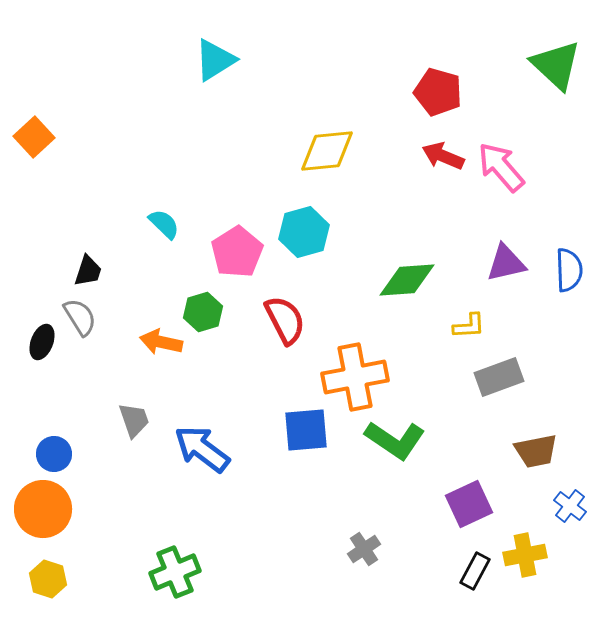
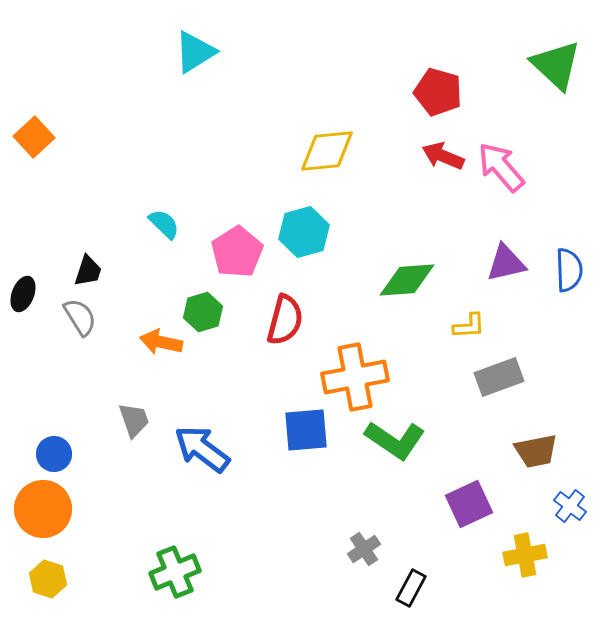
cyan triangle: moved 20 px left, 8 px up
red semicircle: rotated 42 degrees clockwise
black ellipse: moved 19 px left, 48 px up
black rectangle: moved 64 px left, 17 px down
